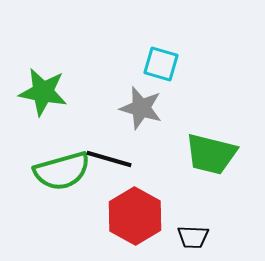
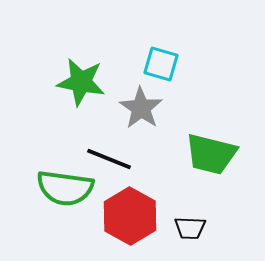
green star: moved 38 px right, 10 px up
gray star: rotated 18 degrees clockwise
black line: rotated 6 degrees clockwise
green semicircle: moved 3 px right, 17 px down; rotated 24 degrees clockwise
red hexagon: moved 5 px left
black trapezoid: moved 3 px left, 9 px up
